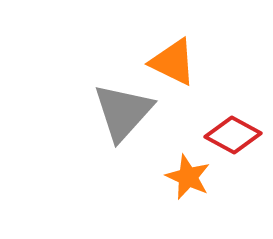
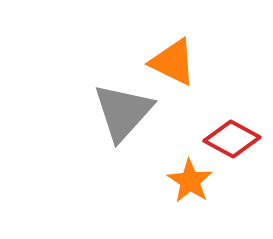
red diamond: moved 1 px left, 4 px down
orange star: moved 2 px right, 4 px down; rotated 9 degrees clockwise
